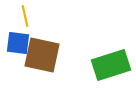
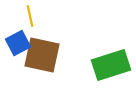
yellow line: moved 5 px right
blue square: rotated 35 degrees counterclockwise
